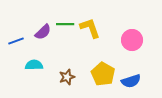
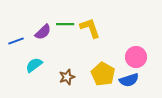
pink circle: moved 4 px right, 17 px down
cyan semicircle: rotated 36 degrees counterclockwise
blue semicircle: moved 2 px left, 1 px up
